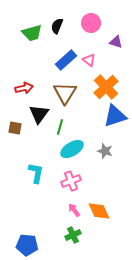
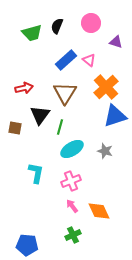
black triangle: moved 1 px right, 1 px down
pink arrow: moved 2 px left, 4 px up
